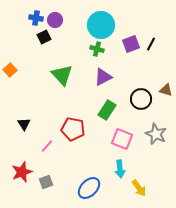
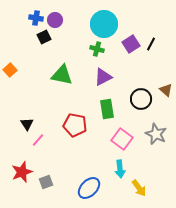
cyan circle: moved 3 px right, 1 px up
purple square: rotated 12 degrees counterclockwise
green triangle: rotated 35 degrees counterclockwise
brown triangle: rotated 24 degrees clockwise
green rectangle: moved 1 px up; rotated 42 degrees counterclockwise
black triangle: moved 3 px right
red pentagon: moved 2 px right, 4 px up
pink square: rotated 15 degrees clockwise
pink line: moved 9 px left, 6 px up
